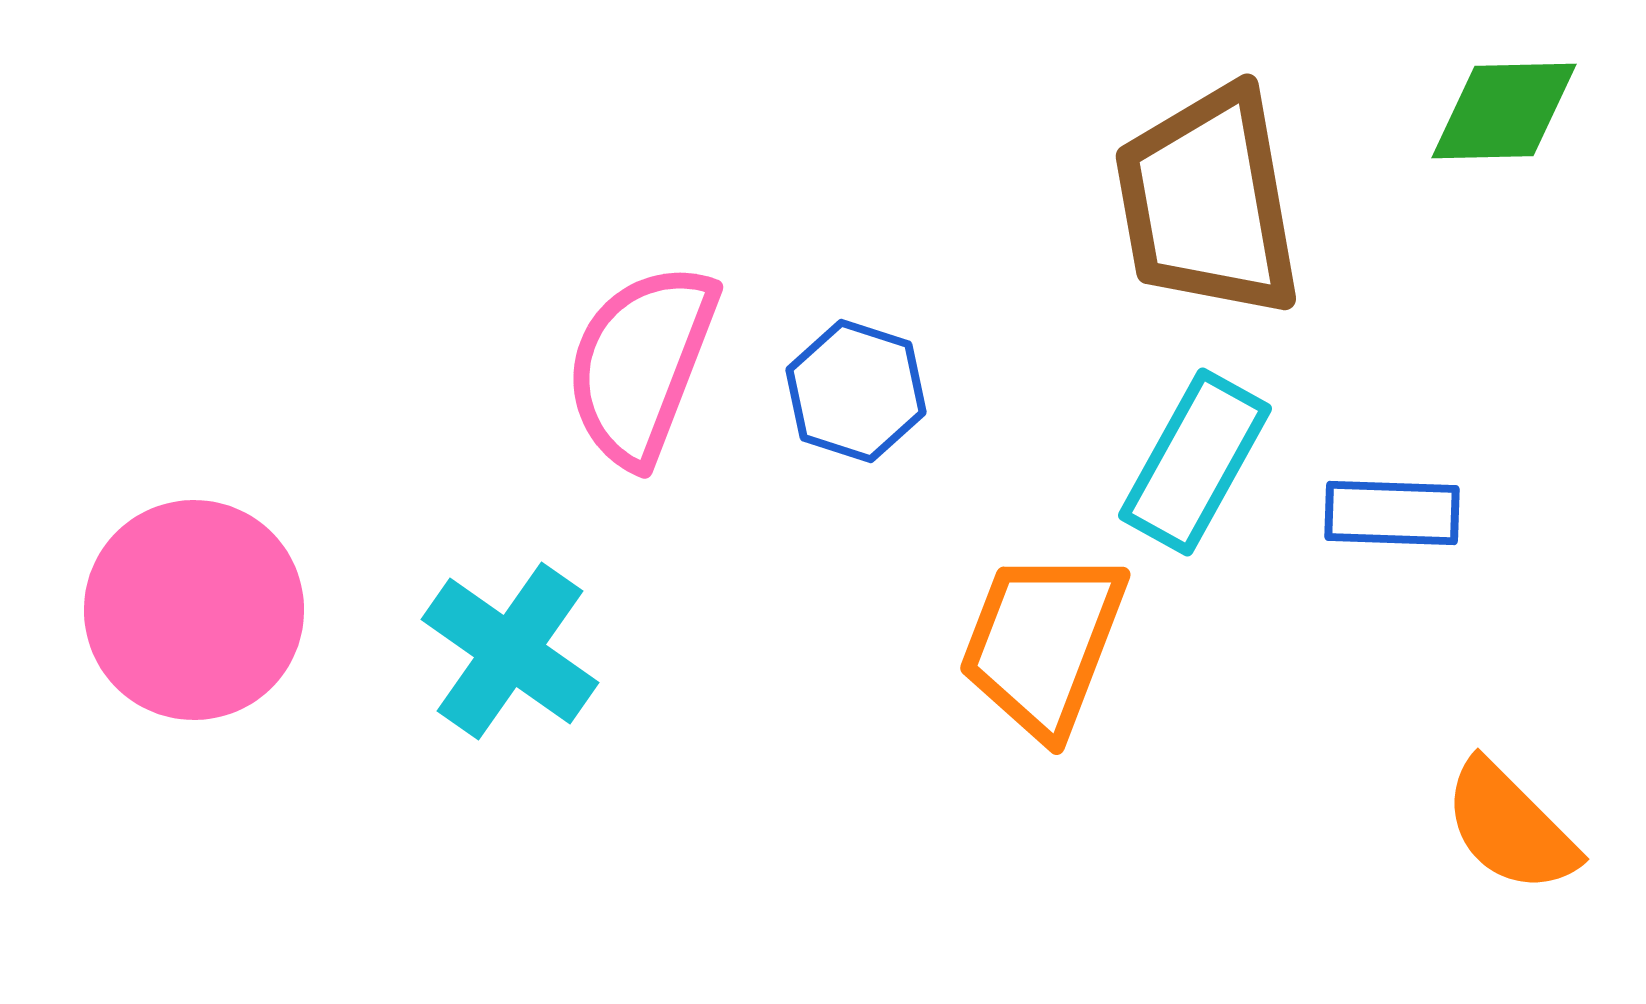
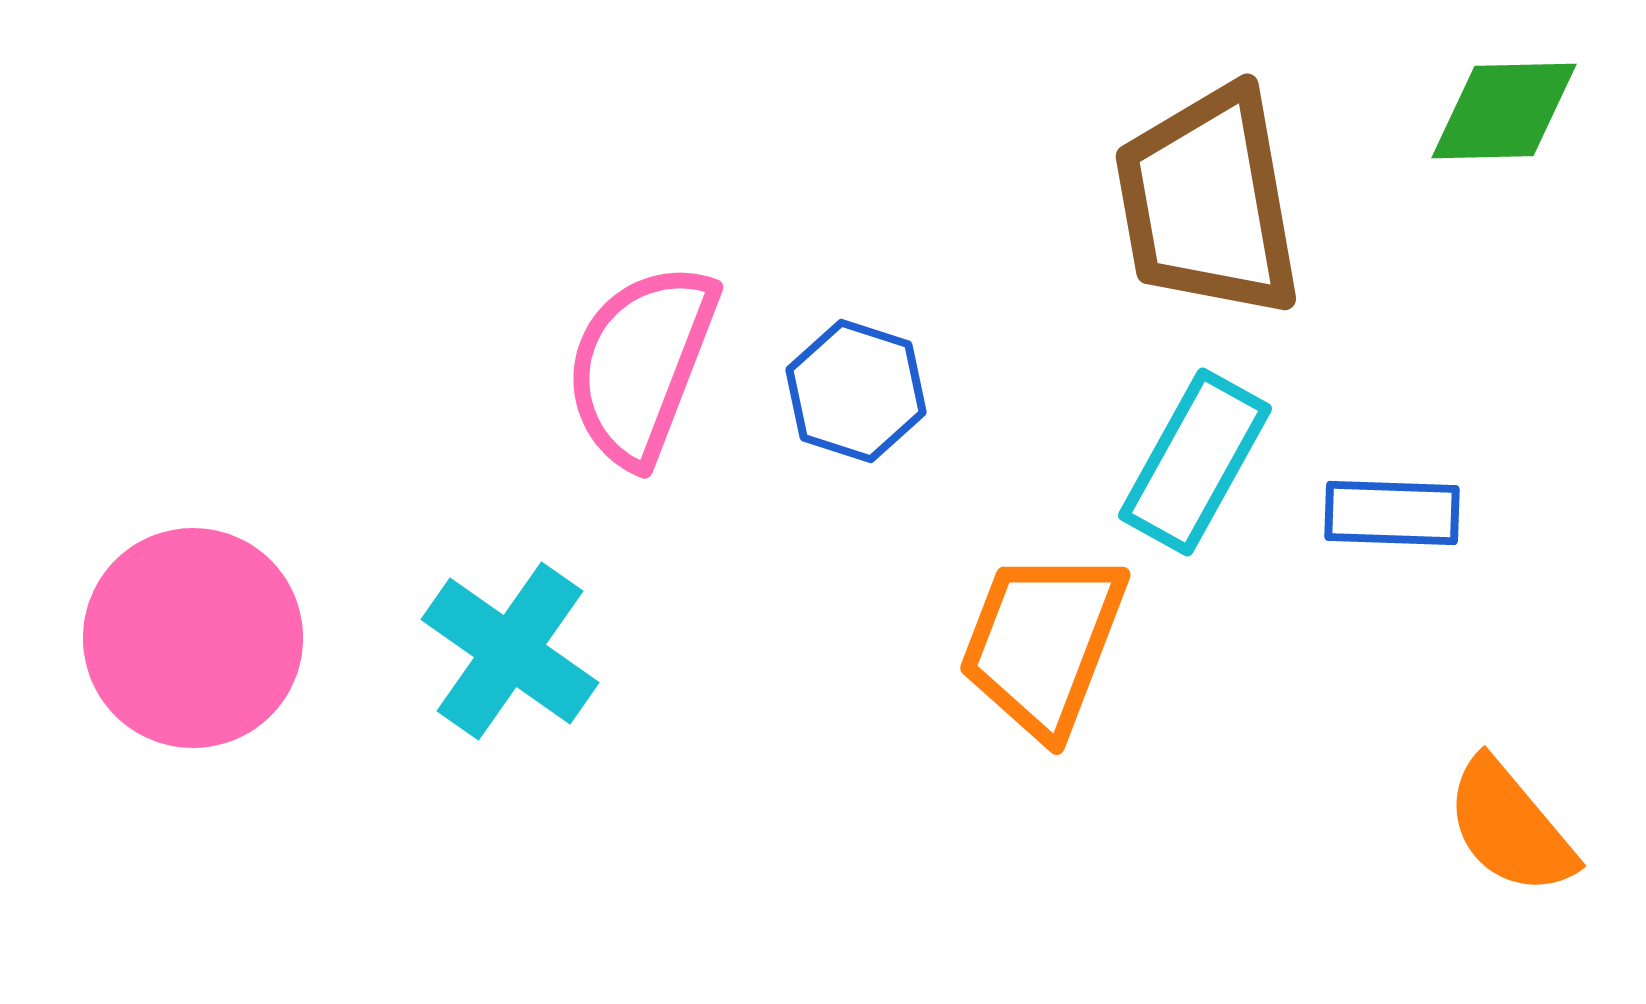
pink circle: moved 1 px left, 28 px down
orange semicircle: rotated 5 degrees clockwise
